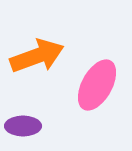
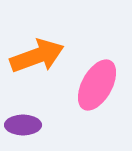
purple ellipse: moved 1 px up
